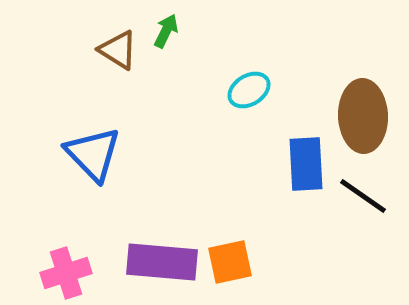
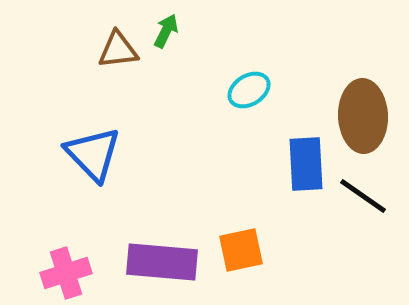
brown triangle: rotated 39 degrees counterclockwise
orange square: moved 11 px right, 12 px up
